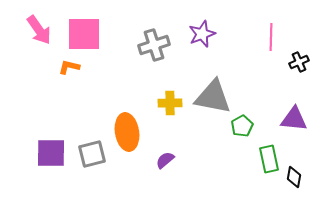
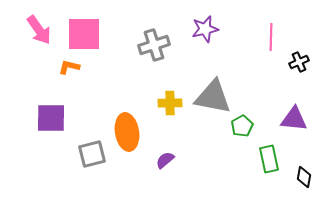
purple star: moved 3 px right, 5 px up; rotated 8 degrees clockwise
purple square: moved 35 px up
black diamond: moved 10 px right
